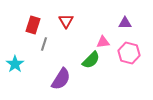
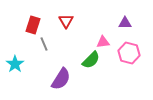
gray line: rotated 40 degrees counterclockwise
